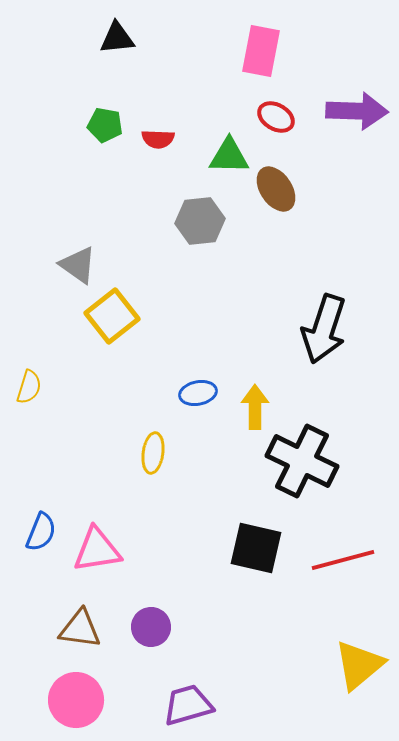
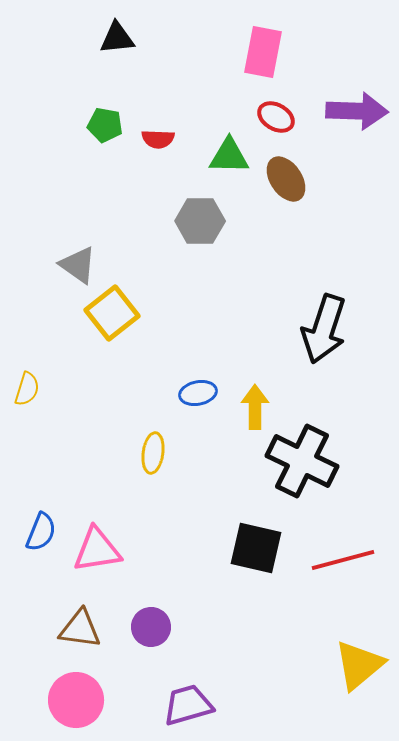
pink rectangle: moved 2 px right, 1 px down
brown ellipse: moved 10 px right, 10 px up
gray hexagon: rotated 6 degrees clockwise
yellow square: moved 3 px up
yellow semicircle: moved 2 px left, 2 px down
